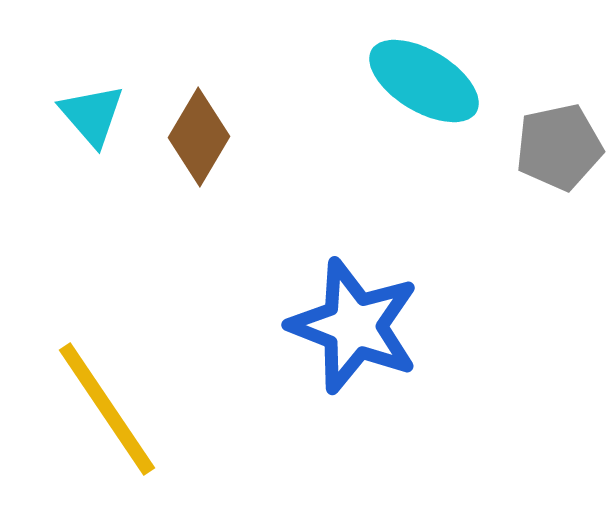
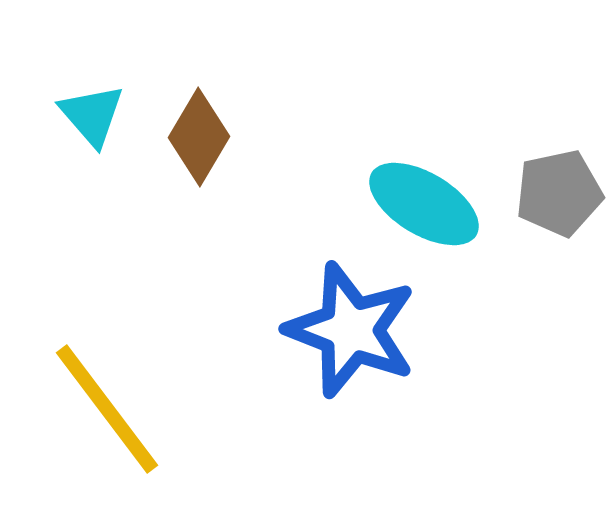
cyan ellipse: moved 123 px down
gray pentagon: moved 46 px down
blue star: moved 3 px left, 4 px down
yellow line: rotated 3 degrees counterclockwise
